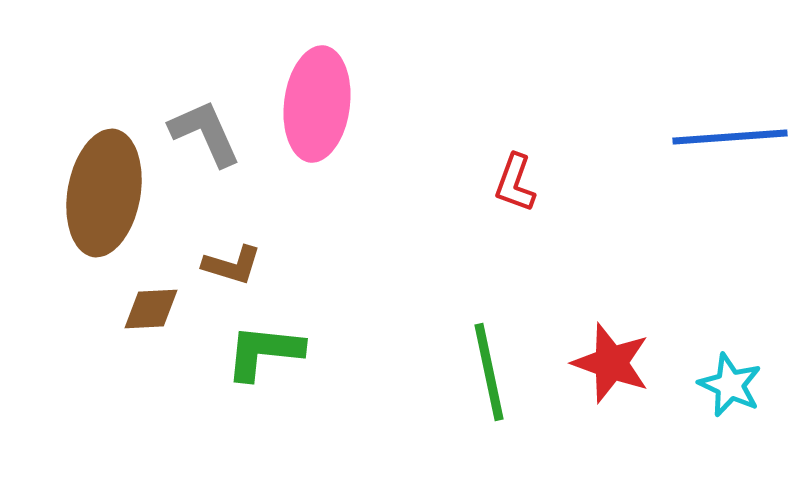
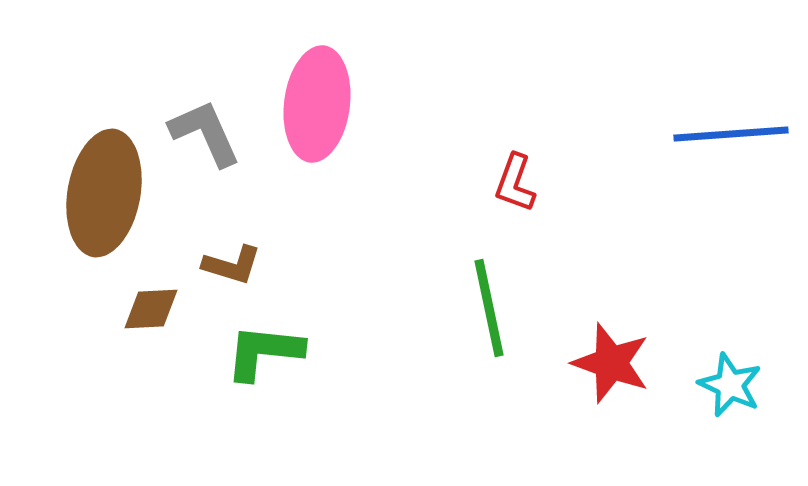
blue line: moved 1 px right, 3 px up
green line: moved 64 px up
